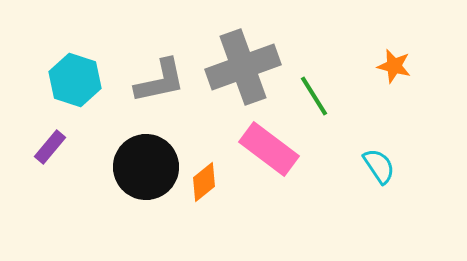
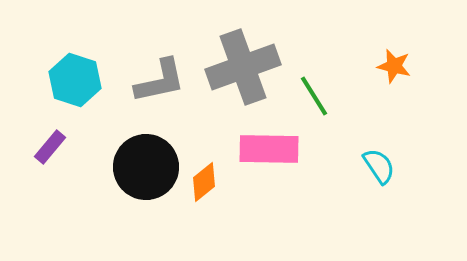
pink rectangle: rotated 36 degrees counterclockwise
